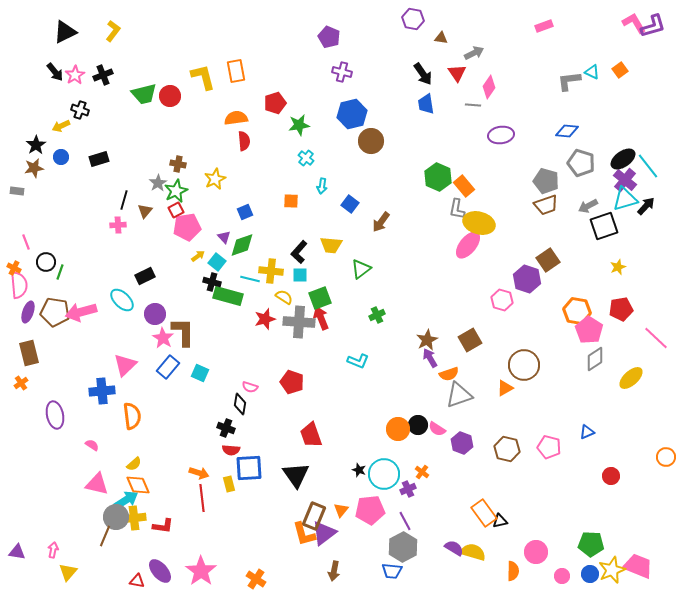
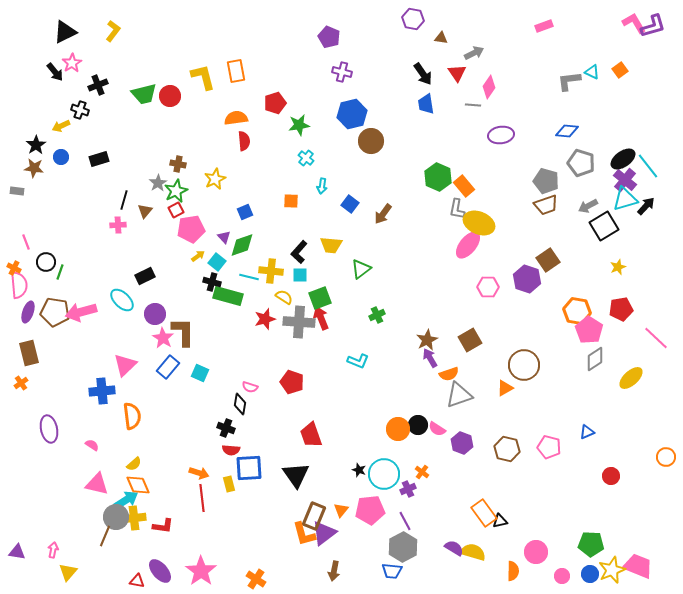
pink star at (75, 75): moved 3 px left, 12 px up
black cross at (103, 75): moved 5 px left, 10 px down
brown star at (34, 168): rotated 18 degrees clockwise
brown arrow at (381, 222): moved 2 px right, 8 px up
yellow ellipse at (479, 223): rotated 8 degrees clockwise
black square at (604, 226): rotated 12 degrees counterclockwise
pink pentagon at (187, 227): moved 4 px right, 2 px down
cyan line at (250, 279): moved 1 px left, 2 px up
pink hexagon at (502, 300): moved 14 px left, 13 px up; rotated 15 degrees counterclockwise
purple ellipse at (55, 415): moved 6 px left, 14 px down
